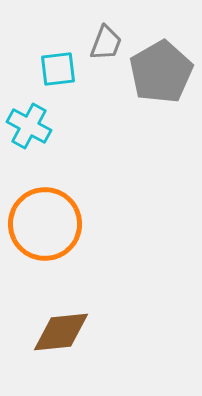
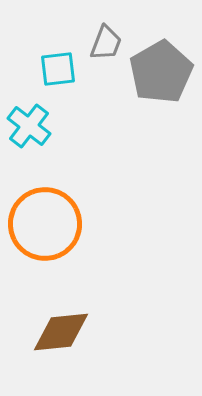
cyan cross: rotated 9 degrees clockwise
